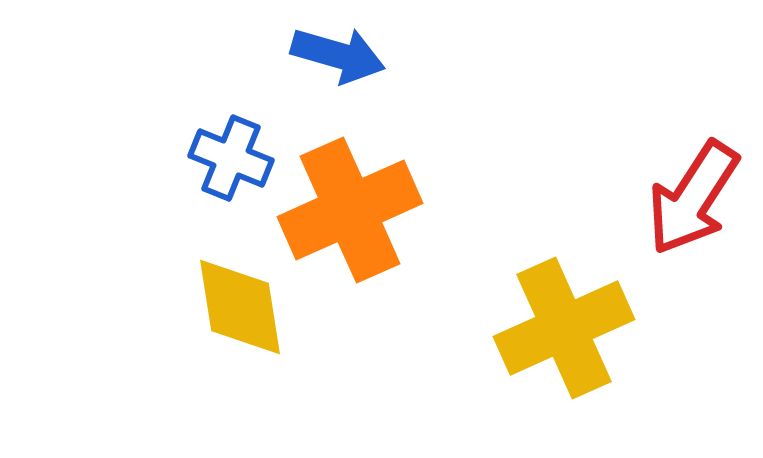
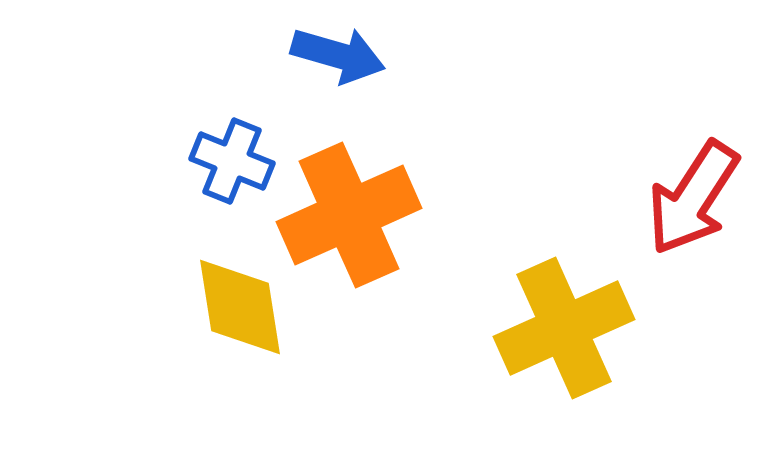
blue cross: moved 1 px right, 3 px down
orange cross: moved 1 px left, 5 px down
